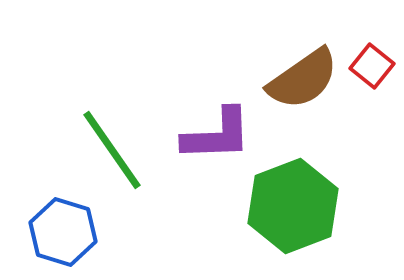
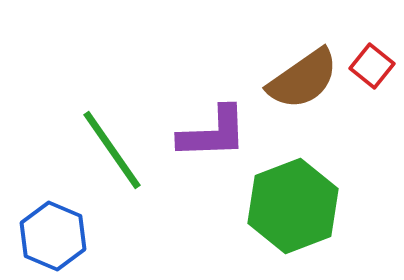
purple L-shape: moved 4 px left, 2 px up
blue hexagon: moved 10 px left, 4 px down; rotated 6 degrees clockwise
